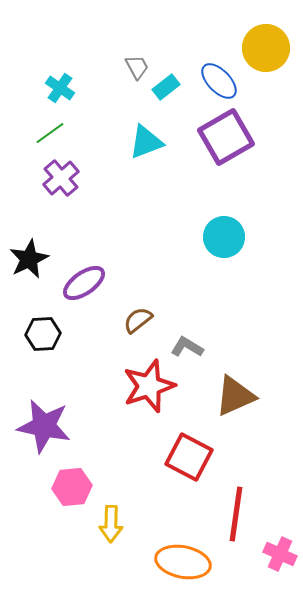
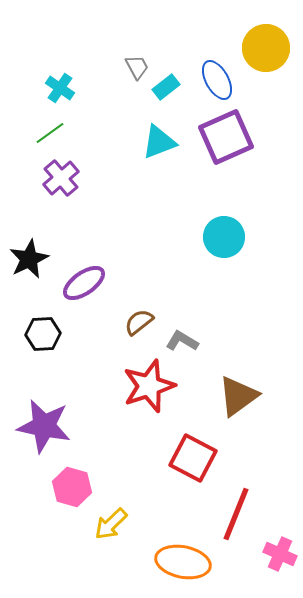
blue ellipse: moved 2 px left, 1 px up; rotated 15 degrees clockwise
purple square: rotated 6 degrees clockwise
cyan triangle: moved 13 px right
brown semicircle: moved 1 px right, 2 px down
gray L-shape: moved 5 px left, 6 px up
brown triangle: moved 3 px right; rotated 12 degrees counterclockwise
red square: moved 4 px right, 1 px down
pink hexagon: rotated 21 degrees clockwise
red line: rotated 14 degrees clockwise
yellow arrow: rotated 45 degrees clockwise
